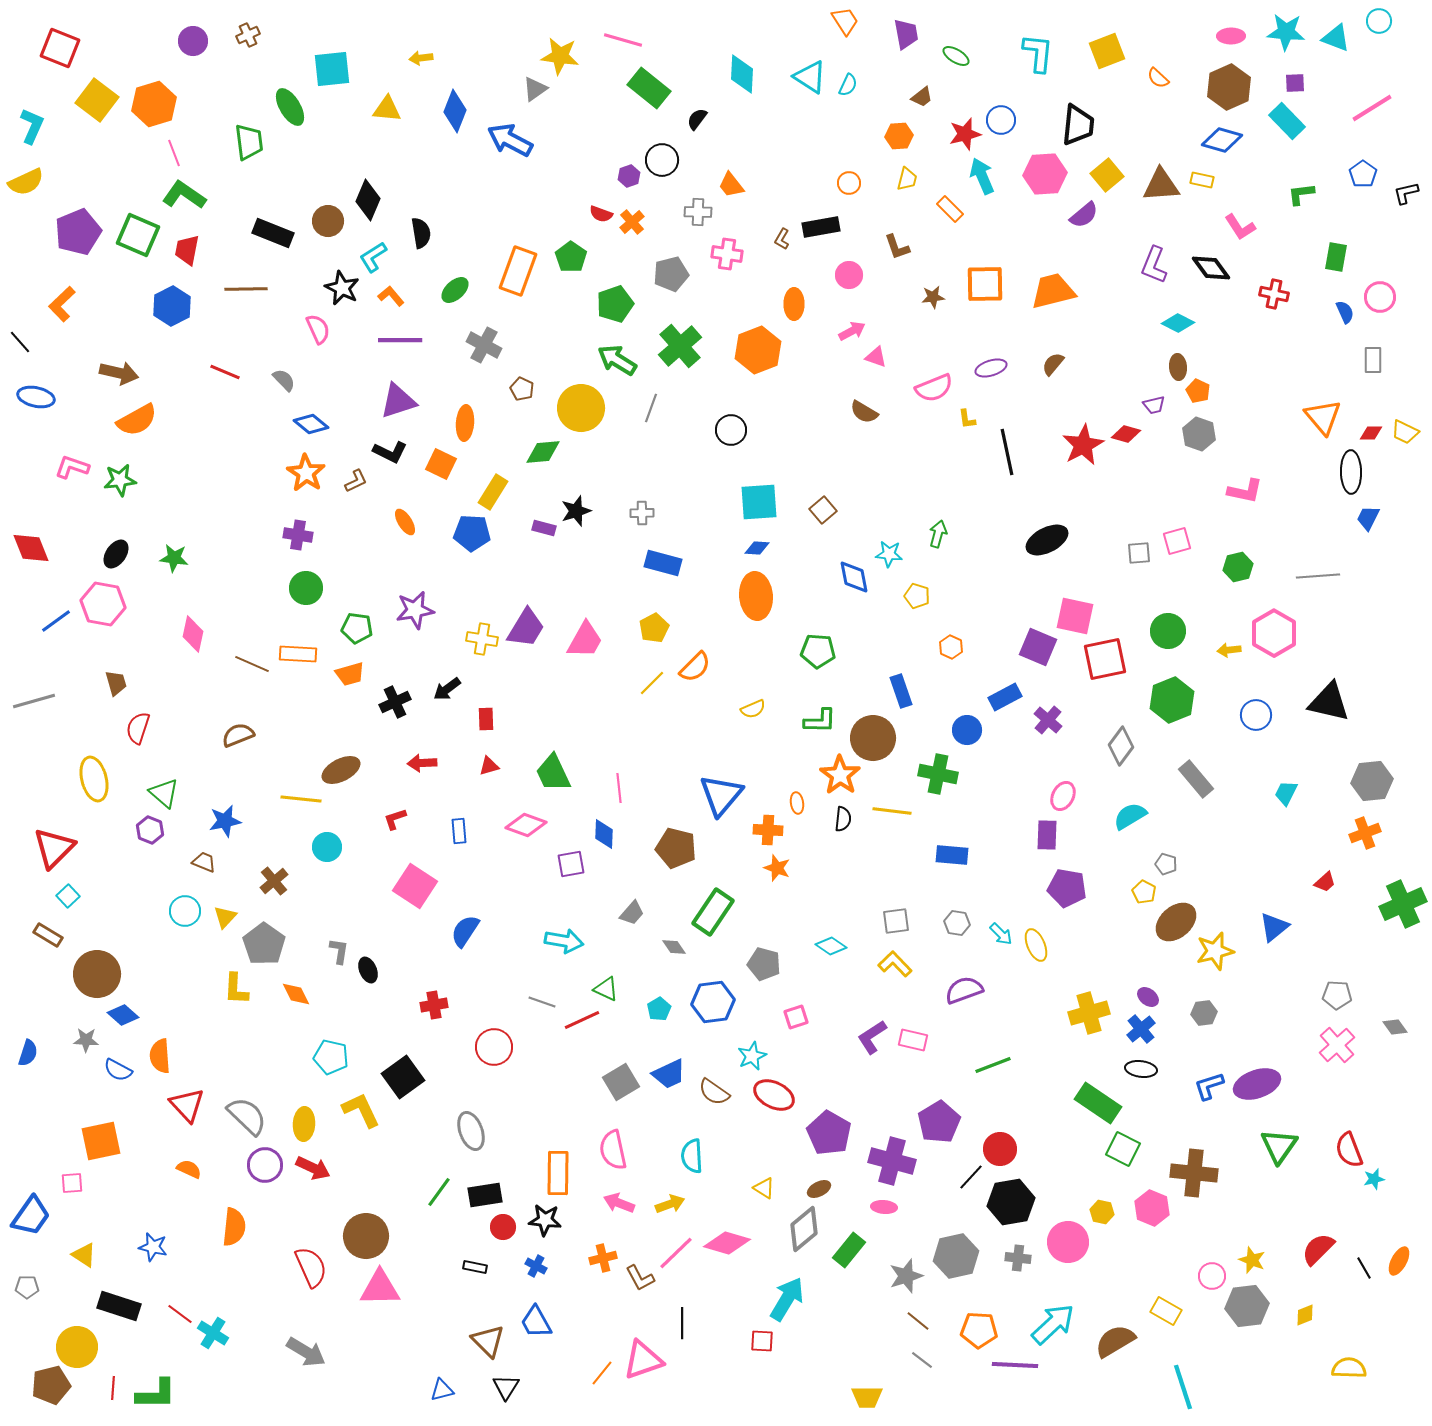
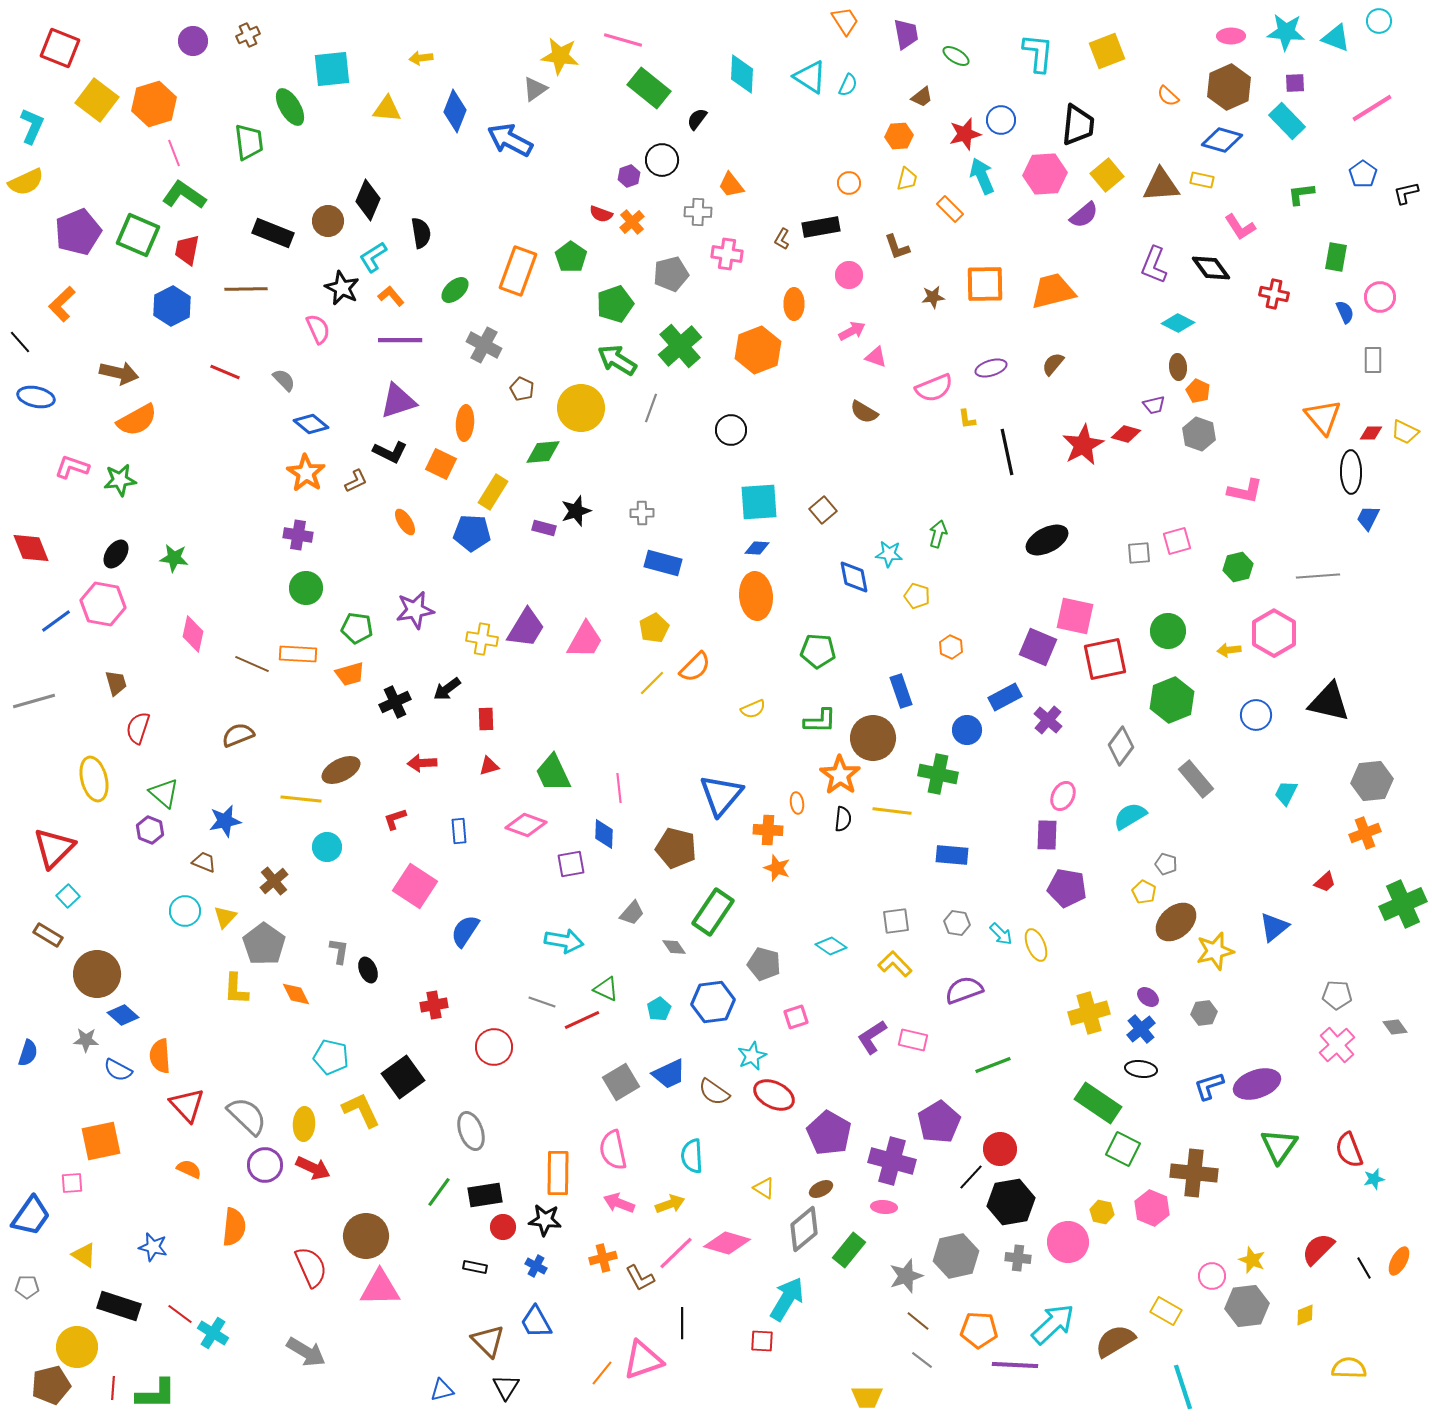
orange semicircle at (1158, 78): moved 10 px right, 18 px down
brown ellipse at (819, 1189): moved 2 px right
